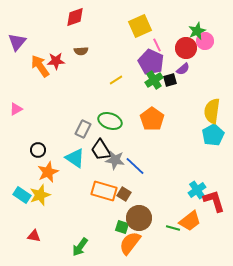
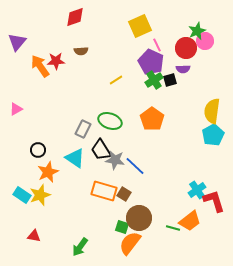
purple semicircle: rotated 40 degrees clockwise
